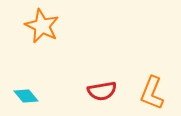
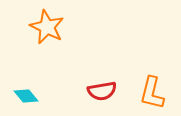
orange star: moved 5 px right, 1 px down
orange L-shape: rotated 8 degrees counterclockwise
